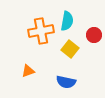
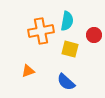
yellow square: rotated 24 degrees counterclockwise
blue semicircle: rotated 30 degrees clockwise
